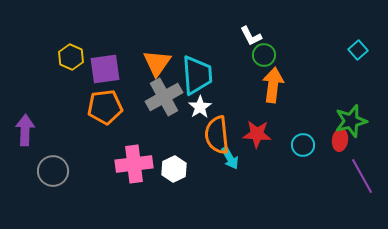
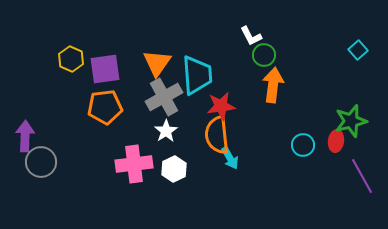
yellow hexagon: moved 2 px down
white star: moved 34 px left, 24 px down
purple arrow: moved 6 px down
red star: moved 36 px left, 28 px up; rotated 12 degrees counterclockwise
red ellipse: moved 4 px left, 1 px down
gray circle: moved 12 px left, 9 px up
